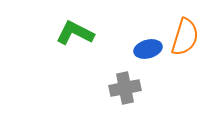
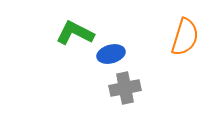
blue ellipse: moved 37 px left, 5 px down
